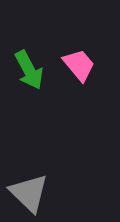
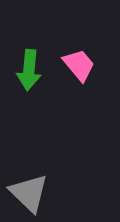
green arrow: rotated 33 degrees clockwise
